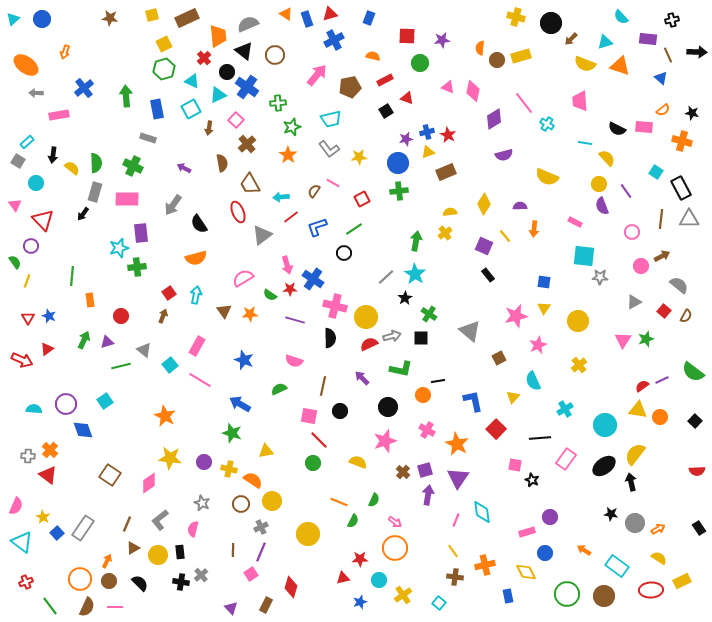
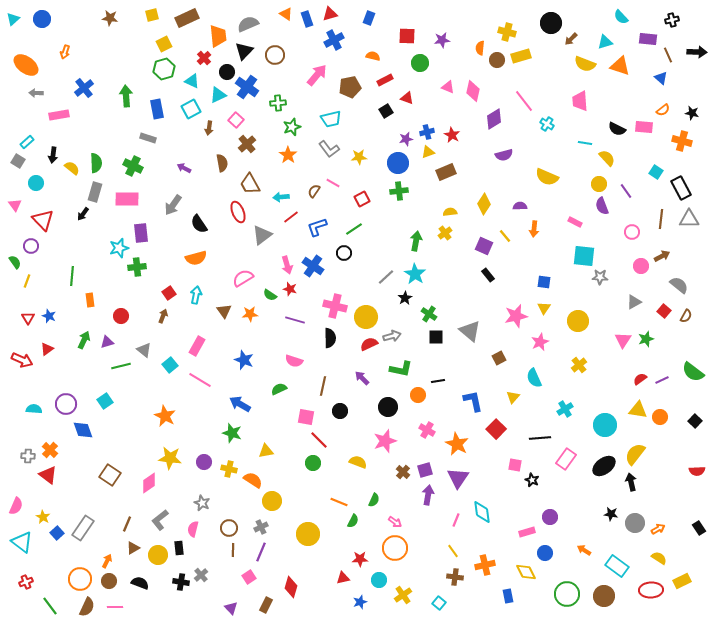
yellow cross at (516, 17): moved 9 px left, 15 px down
black triangle at (244, 51): rotated 36 degrees clockwise
pink line at (524, 103): moved 2 px up
red star at (448, 135): moved 4 px right
blue cross at (313, 279): moved 13 px up
red star at (290, 289): rotated 16 degrees clockwise
black square at (421, 338): moved 15 px right, 1 px up
pink star at (538, 345): moved 2 px right, 3 px up
cyan semicircle at (533, 381): moved 1 px right, 3 px up
red semicircle at (642, 386): moved 2 px left, 7 px up
orange circle at (423, 395): moved 5 px left
pink square at (309, 416): moved 3 px left, 1 px down
brown circle at (241, 504): moved 12 px left, 24 px down
black rectangle at (180, 552): moved 1 px left, 4 px up
pink square at (251, 574): moved 2 px left, 3 px down
black semicircle at (140, 583): rotated 24 degrees counterclockwise
